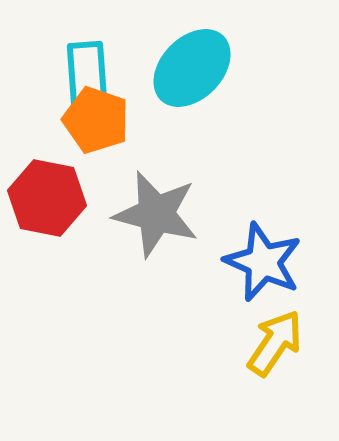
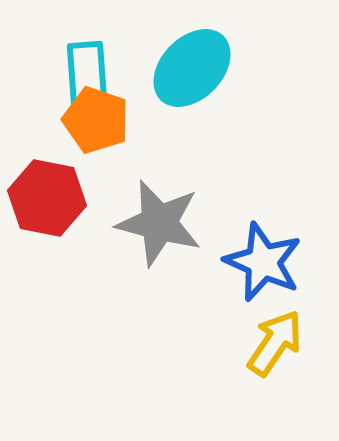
gray star: moved 3 px right, 9 px down
